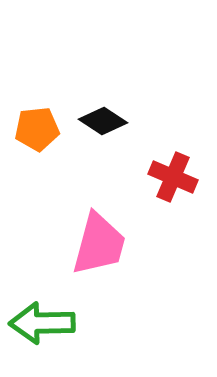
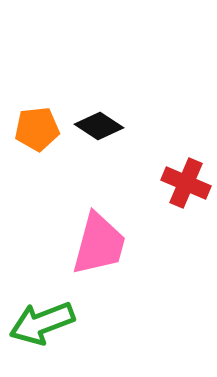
black diamond: moved 4 px left, 5 px down
red cross: moved 13 px right, 6 px down
green arrow: rotated 20 degrees counterclockwise
